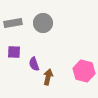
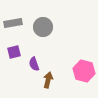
gray circle: moved 4 px down
purple square: rotated 16 degrees counterclockwise
brown arrow: moved 3 px down
